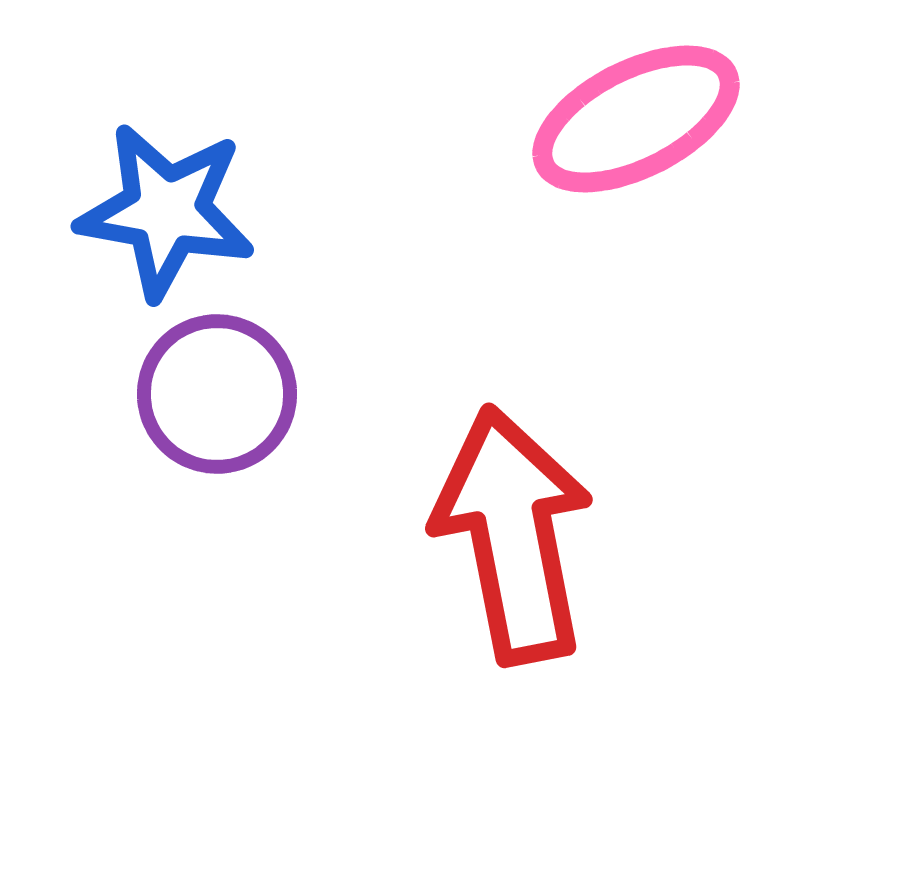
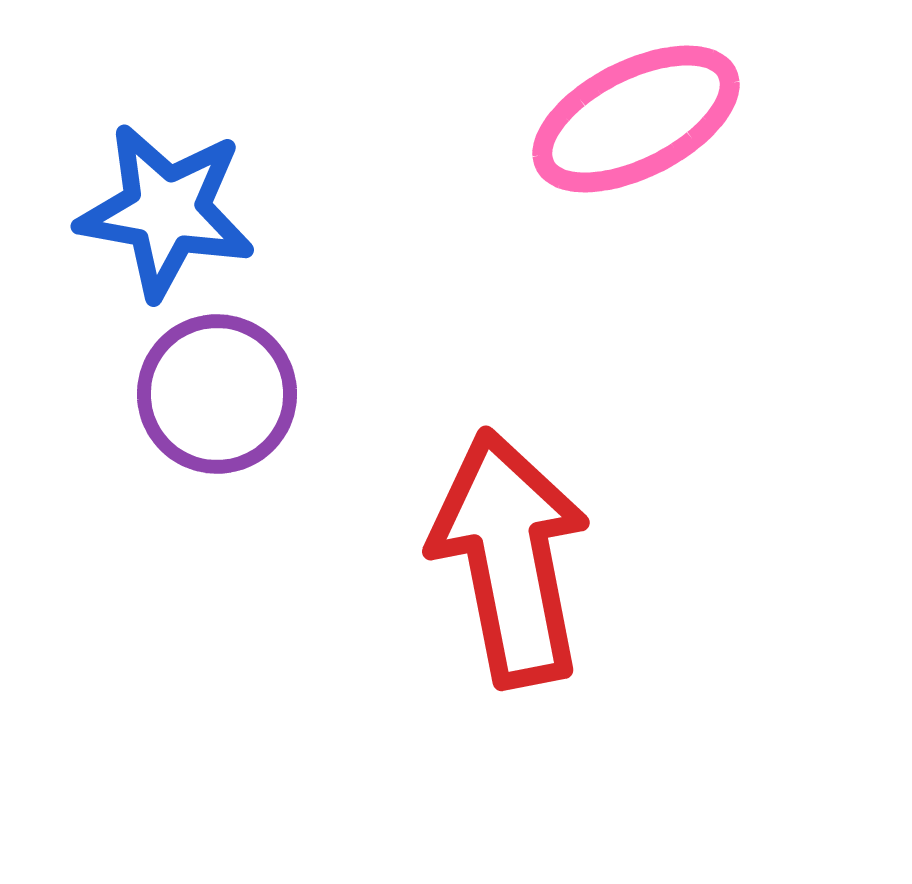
red arrow: moved 3 px left, 23 px down
